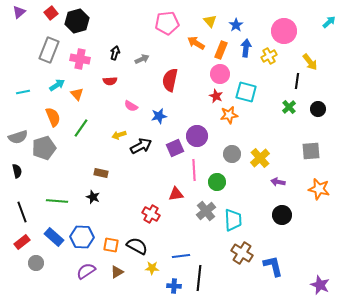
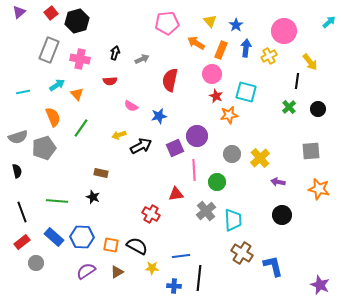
pink circle at (220, 74): moved 8 px left
